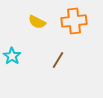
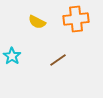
orange cross: moved 2 px right, 2 px up
brown line: rotated 24 degrees clockwise
